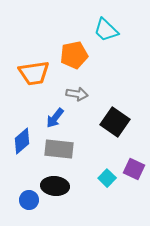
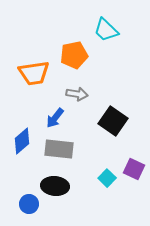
black square: moved 2 px left, 1 px up
blue circle: moved 4 px down
